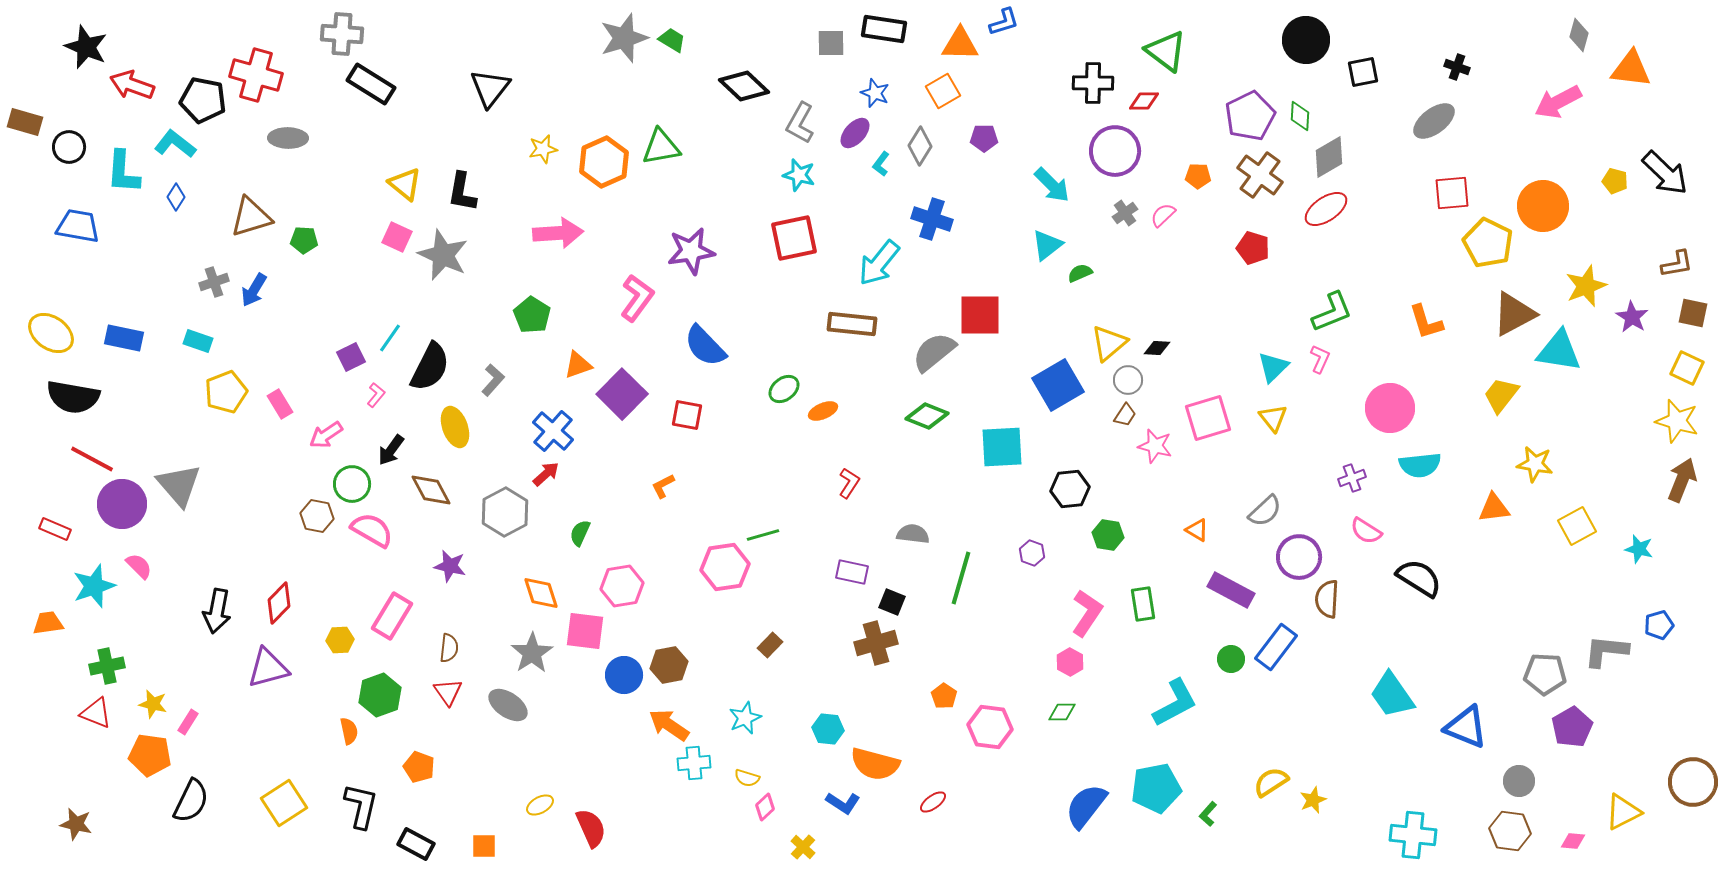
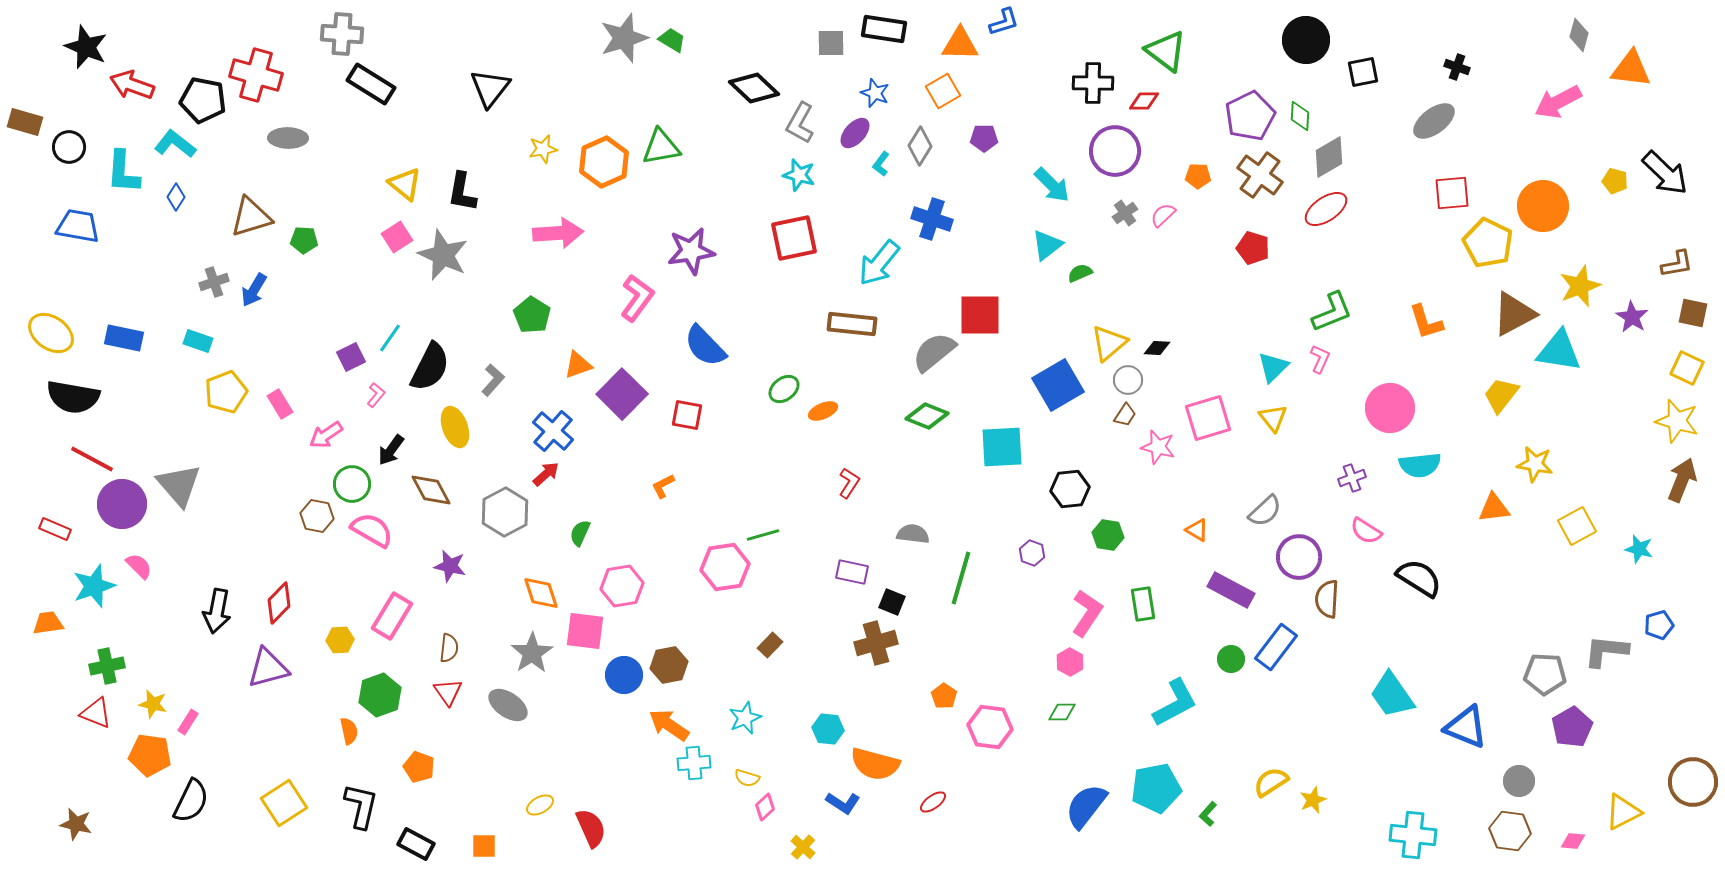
black diamond at (744, 86): moved 10 px right, 2 px down
pink square at (397, 237): rotated 32 degrees clockwise
yellow star at (1586, 286): moved 6 px left
pink star at (1155, 446): moved 3 px right, 1 px down
